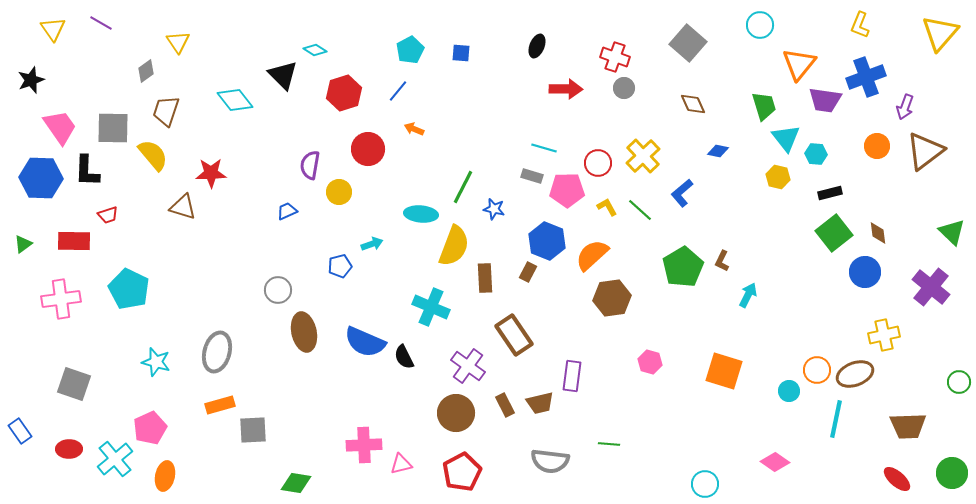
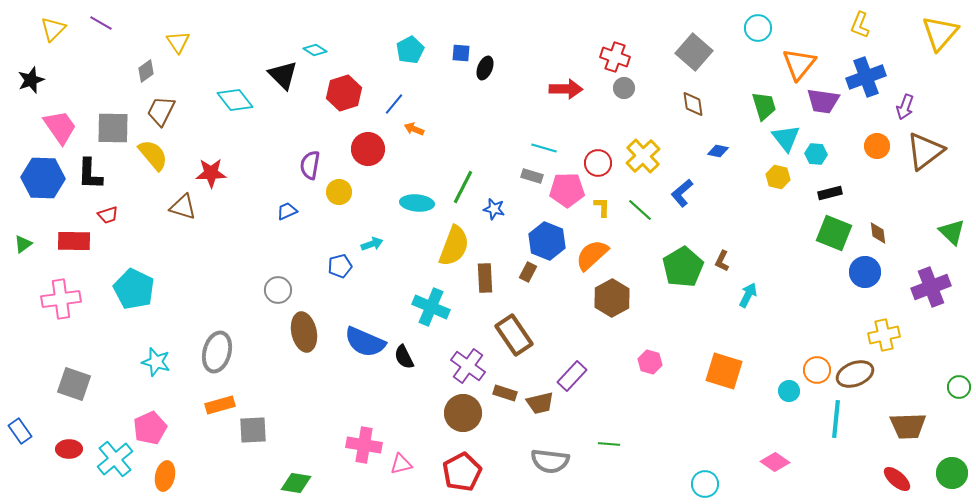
cyan circle at (760, 25): moved 2 px left, 3 px down
yellow triangle at (53, 29): rotated 20 degrees clockwise
gray square at (688, 43): moved 6 px right, 9 px down
black ellipse at (537, 46): moved 52 px left, 22 px down
blue line at (398, 91): moved 4 px left, 13 px down
purple trapezoid at (825, 100): moved 2 px left, 1 px down
brown diamond at (693, 104): rotated 16 degrees clockwise
brown trapezoid at (166, 111): moved 5 px left; rotated 8 degrees clockwise
black L-shape at (87, 171): moved 3 px right, 3 px down
blue hexagon at (41, 178): moved 2 px right
yellow L-shape at (607, 207): moved 5 px left; rotated 30 degrees clockwise
cyan ellipse at (421, 214): moved 4 px left, 11 px up
green square at (834, 233): rotated 30 degrees counterclockwise
purple cross at (931, 287): rotated 30 degrees clockwise
cyan pentagon at (129, 289): moved 5 px right
brown hexagon at (612, 298): rotated 21 degrees counterclockwise
purple rectangle at (572, 376): rotated 36 degrees clockwise
green circle at (959, 382): moved 5 px down
brown rectangle at (505, 405): moved 12 px up; rotated 45 degrees counterclockwise
brown circle at (456, 413): moved 7 px right
cyan line at (836, 419): rotated 6 degrees counterclockwise
pink cross at (364, 445): rotated 12 degrees clockwise
